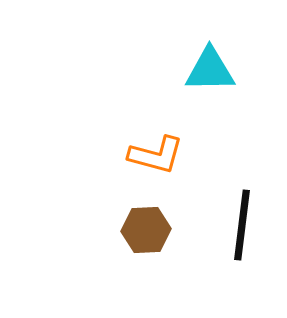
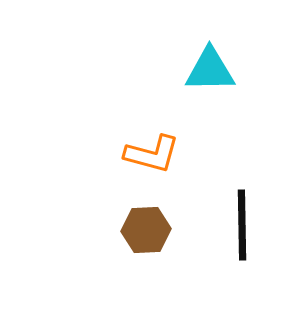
orange L-shape: moved 4 px left, 1 px up
black line: rotated 8 degrees counterclockwise
